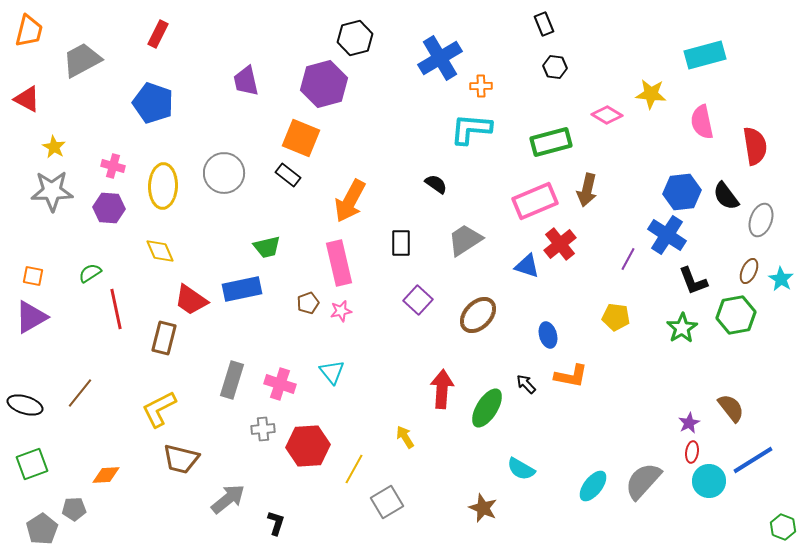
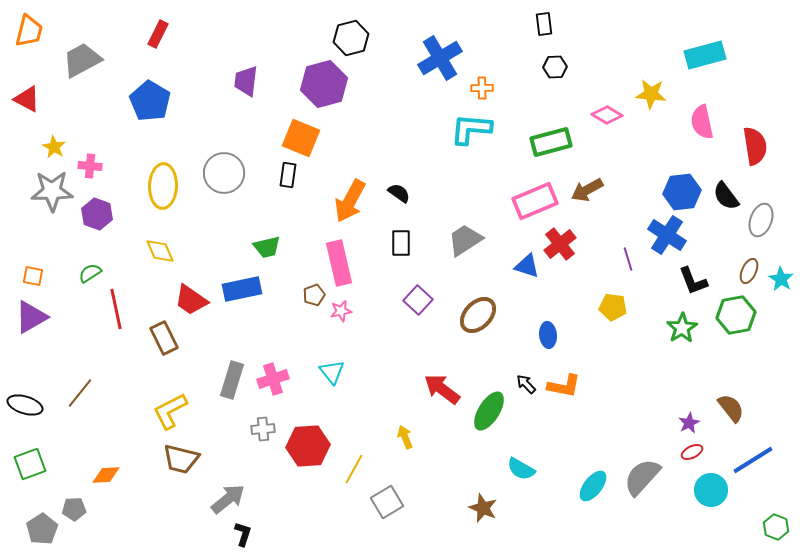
black rectangle at (544, 24): rotated 15 degrees clockwise
black hexagon at (355, 38): moved 4 px left
black hexagon at (555, 67): rotated 10 degrees counterclockwise
purple trapezoid at (246, 81): rotated 20 degrees clockwise
orange cross at (481, 86): moved 1 px right, 2 px down
blue pentagon at (153, 103): moved 3 px left, 2 px up; rotated 12 degrees clockwise
pink cross at (113, 166): moved 23 px left; rotated 10 degrees counterclockwise
black rectangle at (288, 175): rotated 60 degrees clockwise
black semicircle at (436, 184): moved 37 px left, 9 px down
brown arrow at (587, 190): rotated 48 degrees clockwise
purple hexagon at (109, 208): moved 12 px left, 6 px down; rotated 16 degrees clockwise
purple line at (628, 259): rotated 45 degrees counterclockwise
brown pentagon at (308, 303): moved 6 px right, 8 px up
yellow pentagon at (616, 317): moved 3 px left, 10 px up
blue ellipse at (548, 335): rotated 10 degrees clockwise
brown rectangle at (164, 338): rotated 40 degrees counterclockwise
orange L-shape at (571, 376): moved 7 px left, 10 px down
pink cross at (280, 384): moved 7 px left, 5 px up; rotated 36 degrees counterclockwise
red arrow at (442, 389): rotated 57 degrees counterclockwise
green ellipse at (487, 408): moved 2 px right, 3 px down
yellow L-shape at (159, 409): moved 11 px right, 2 px down
yellow arrow at (405, 437): rotated 10 degrees clockwise
red ellipse at (692, 452): rotated 55 degrees clockwise
green square at (32, 464): moved 2 px left
gray semicircle at (643, 481): moved 1 px left, 4 px up
cyan circle at (709, 481): moved 2 px right, 9 px down
black L-shape at (276, 523): moved 33 px left, 11 px down
green hexagon at (783, 527): moved 7 px left
